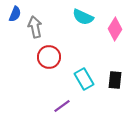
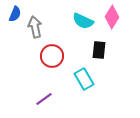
cyan semicircle: moved 4 px down
pink diamond: moved 3 px left, 12 px up
red circle: moved 3 px right, 1 px up
black rectangle: moved 16 px left, 30 px up
purple line: moved 18 px left, 7 px up
